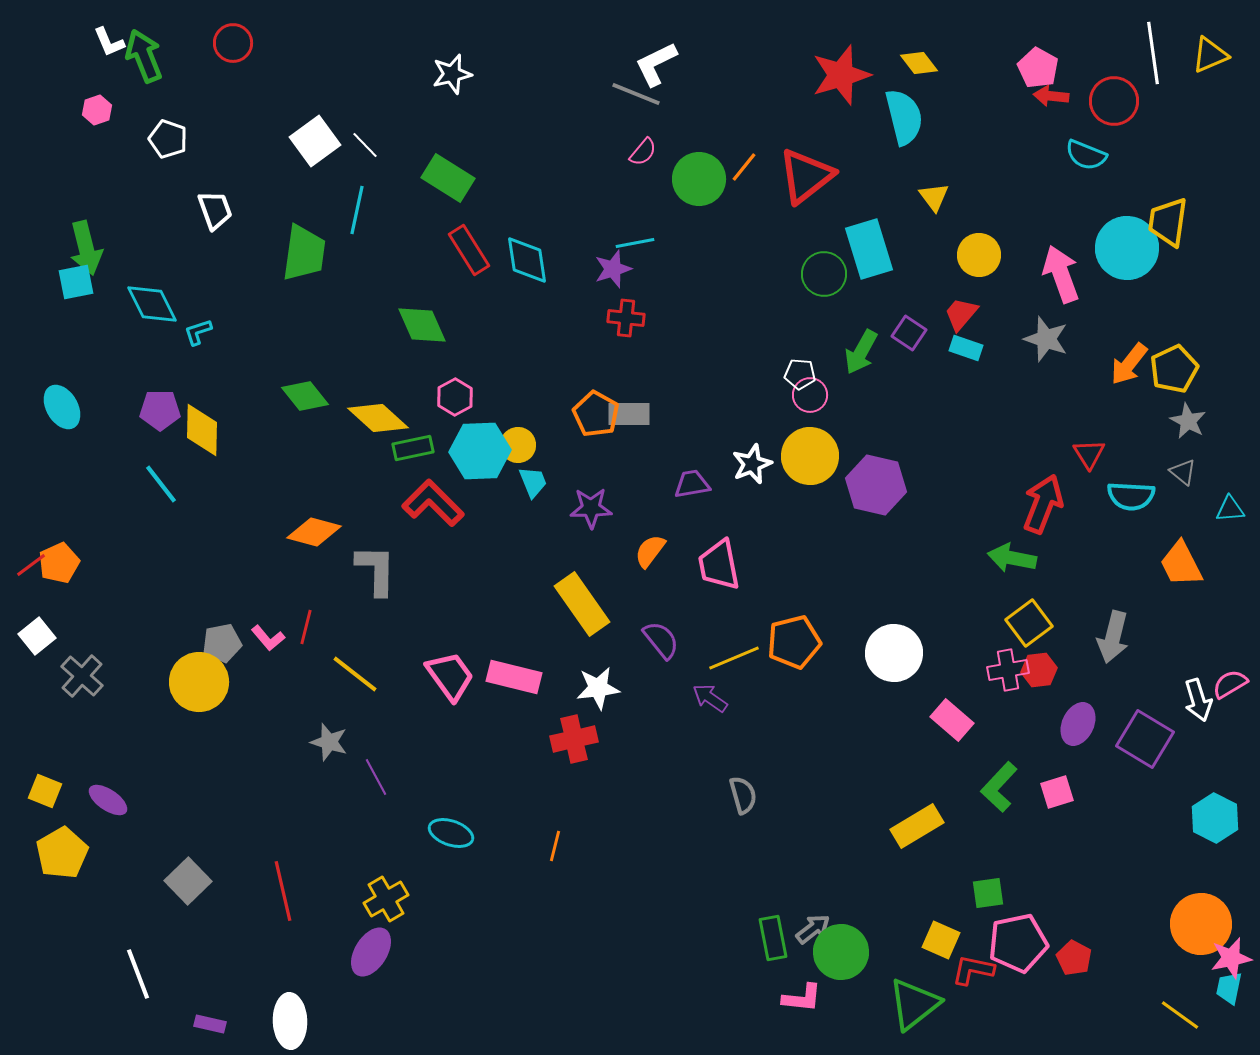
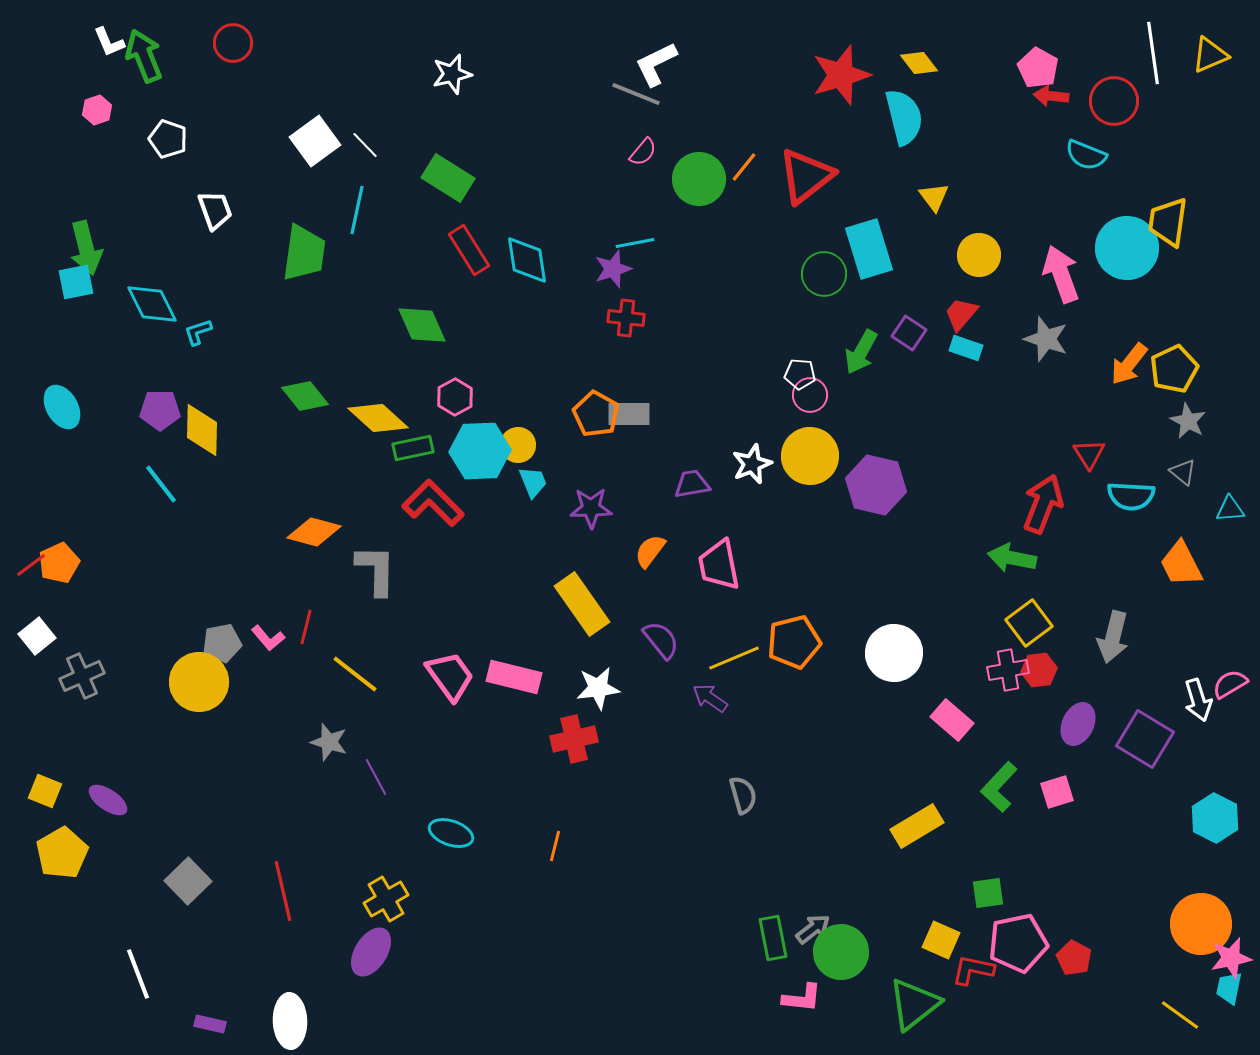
gray cross at (82, 676): rotated 24 degrees clockwise
